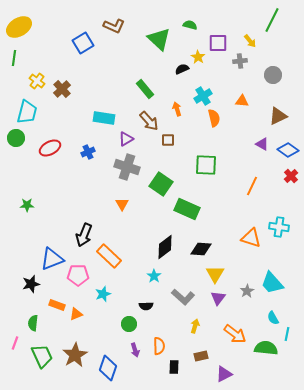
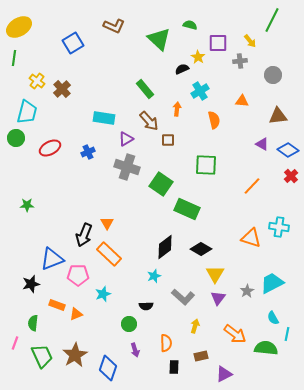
blue square at (83, 43): moved 10 px left
cyan cross at (203, 96): moved 3 px left, 5 px up
orange arrow at (177, 109): rotated 24 degrees clockwise
brown triangle at (278, 116): rotated 18 degrees clockwise
orange semicircle at (214, 118): moved 2 px down
orange line at (252, 186): rotated 18 degrees clockwise
orange triangle at (122, 204): moved 15 px left, 19 px down
black diamond at (201, 249): rotated 25 degrees clockwise
orange rectangle at (109, 256): moved 2 px up
cyan star at (154, 276): rotated 16 degrees clockwise
cyan trapezoid at (272, 283): rotated 105 degrees clockwise
orange semicircle at (159, 346): moved 7 px right, 3 px up
